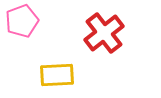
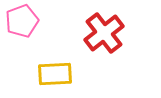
yellow rectangle: moved 2 px left, 1 px up
